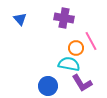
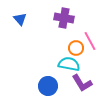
pink line: moved 1 px left
